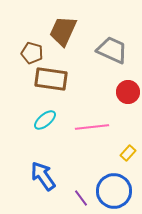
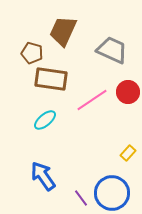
pink line: moved 27 px up; rotated 28 degrees counterclockwise
blue circle: moved 2 px left, 2 px down
